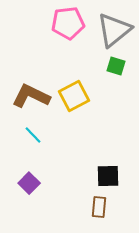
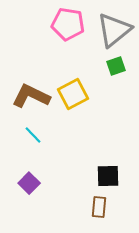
pink pentagon: moved 1 px down; rotated 16 degrees clockwise
green square: rotated 36 degrees counterclockwise
yellow square: moved 1 px left, 2 px up
